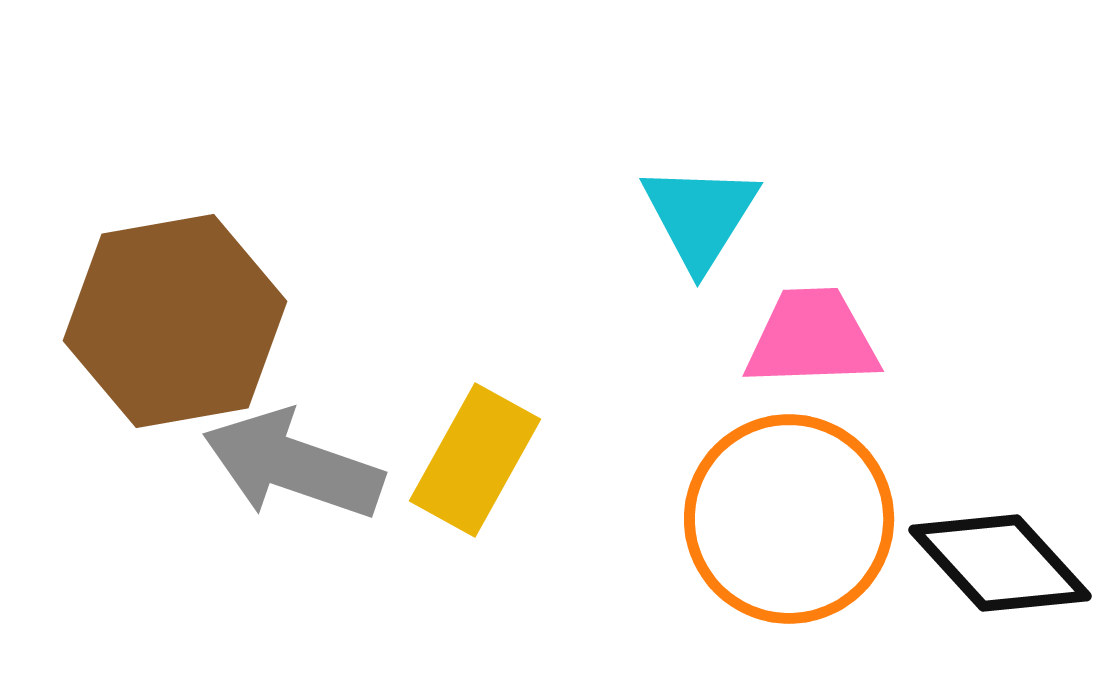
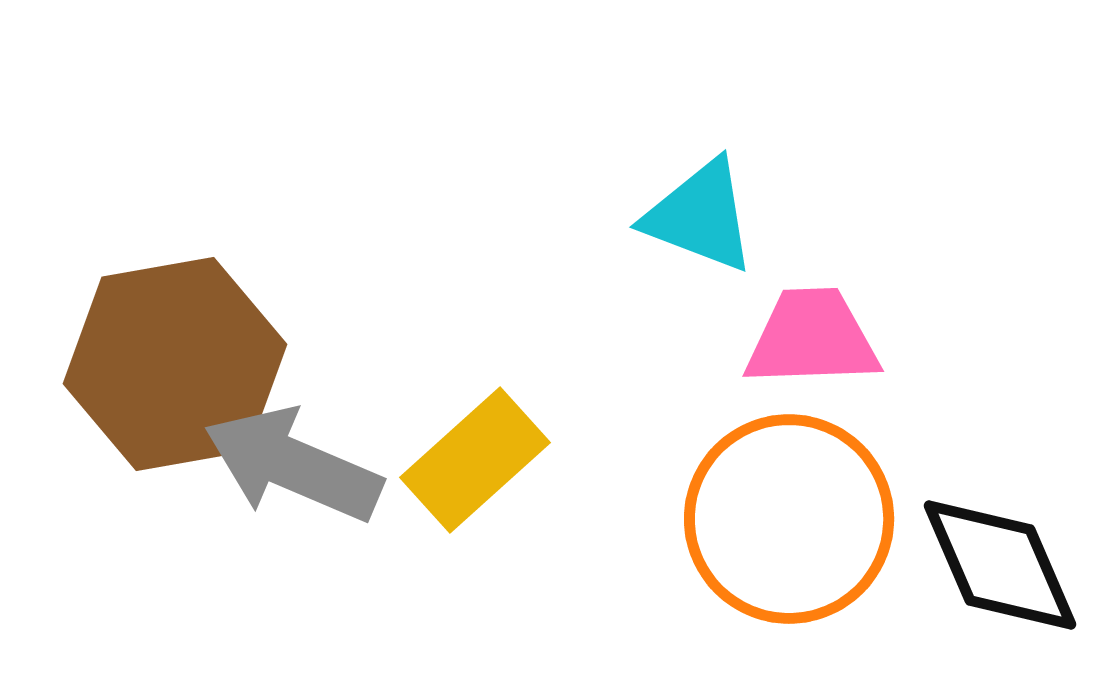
cyan triangle: rotated 41 degrees counterclockwise
brown hexagon: moved 43 px down
yellow rectangle: rotated 19 degrees clockwise
gray arrow: rotated 4 degrees clockwise
black diamond: moved 2 px down; rotated 19 degrees clockwise
